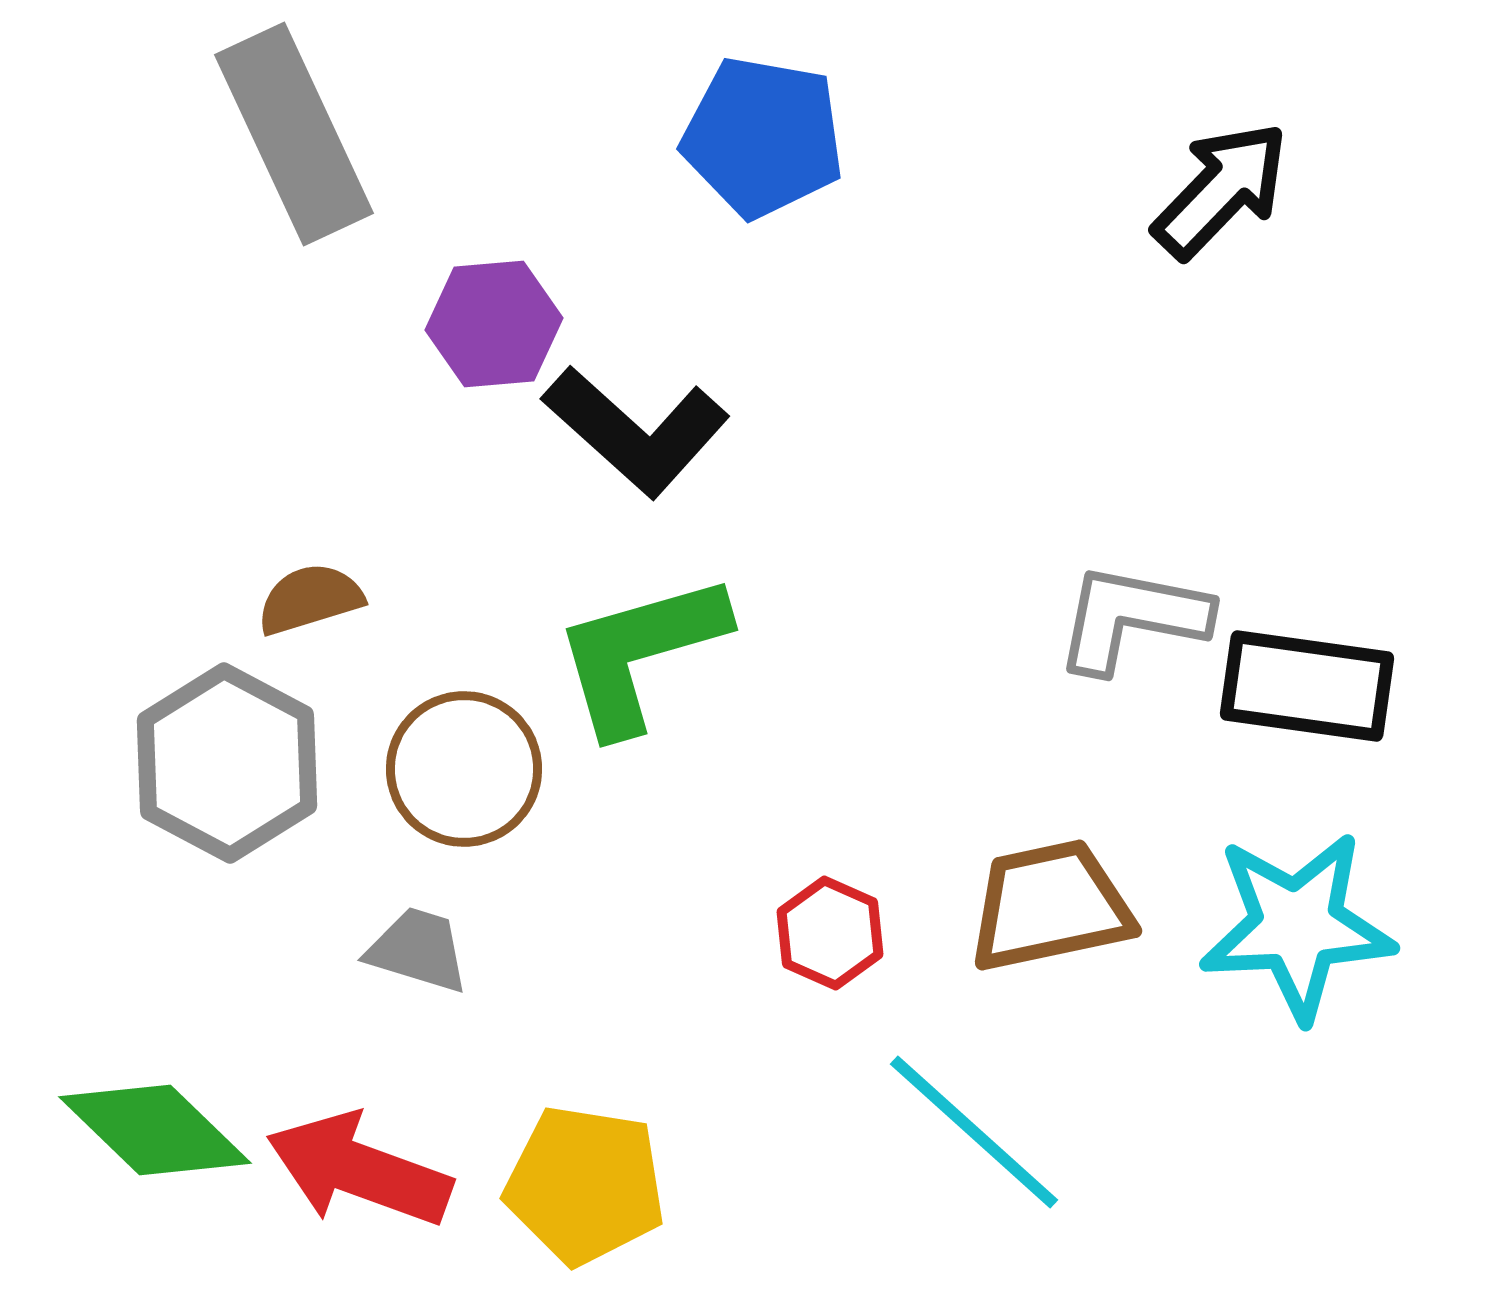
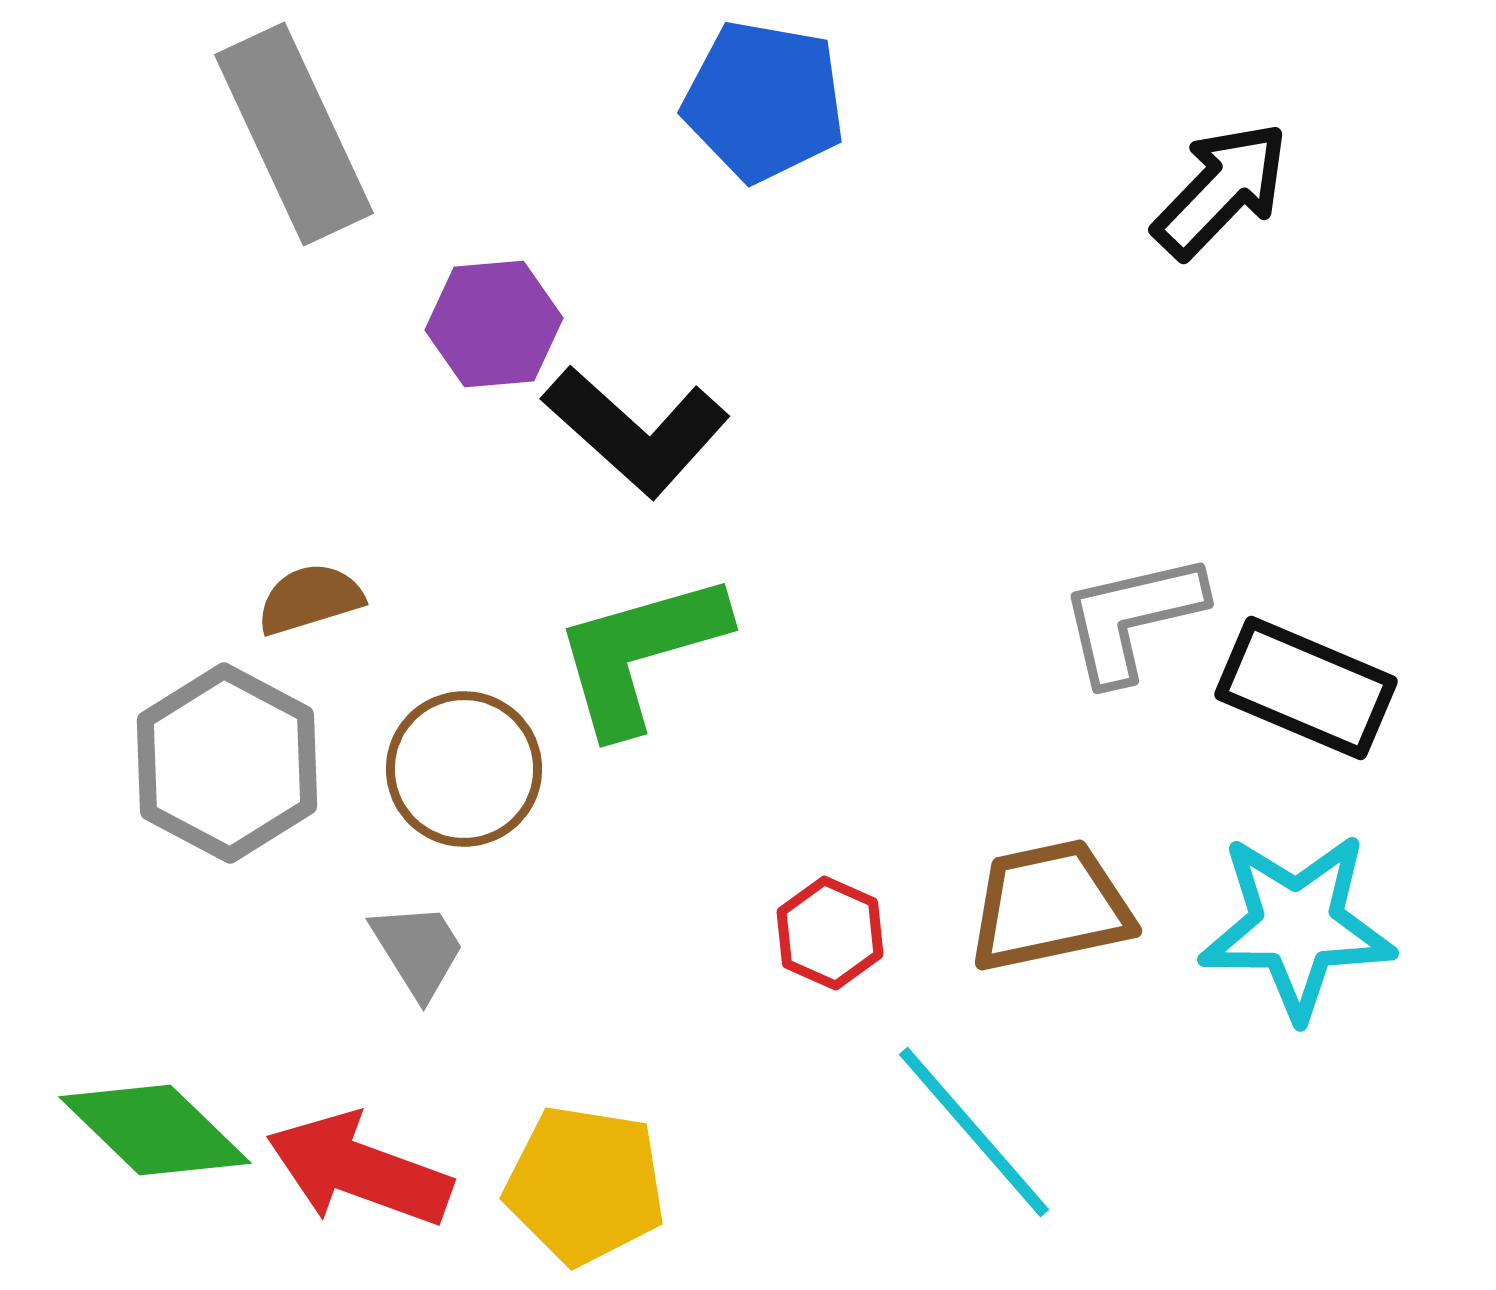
blue pentagon: moved 1 px right, 36 px up
gray L-shape: rotated 24 degrees counterclockwise
black rectangle: moved 1 px left, 2 px down; rotated 15 degrees clockwise
cyan star: rotated 3 degrees clockwise
gray trapezoid: rotated 41 degrees clockwise
cyan line: rotated 7 degrees clockwise
